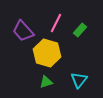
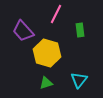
pink line: moved 9 px up
green rectangle: rotated 48 degrees counterclockwise
green triangle: moved 1 px down
